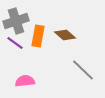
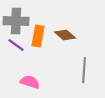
gray cross: rotated 20 degrees clockwise
purple line: moved 1 px right, 2 px down
gray line: moved 1 px right; rotated 50 degrees clockwise
pink semicircle: moved 5 px right, 1 px down; rotated 24 degrees clockwise
